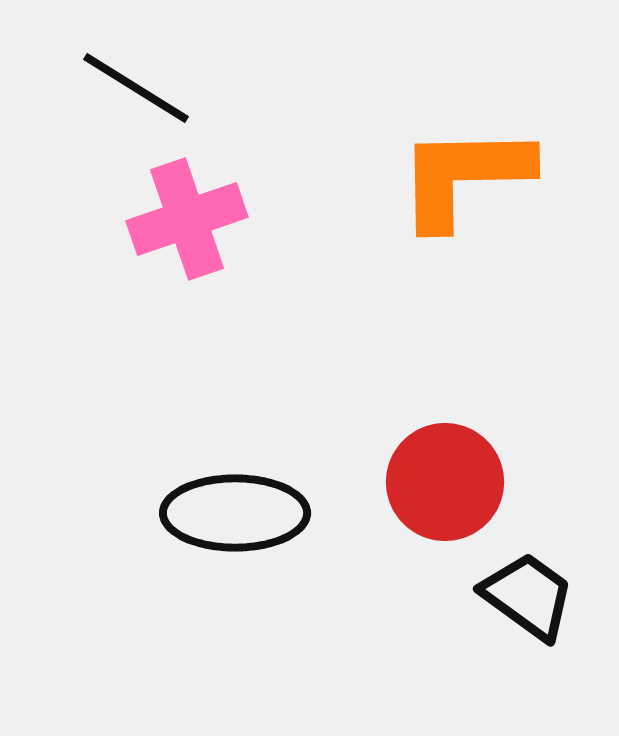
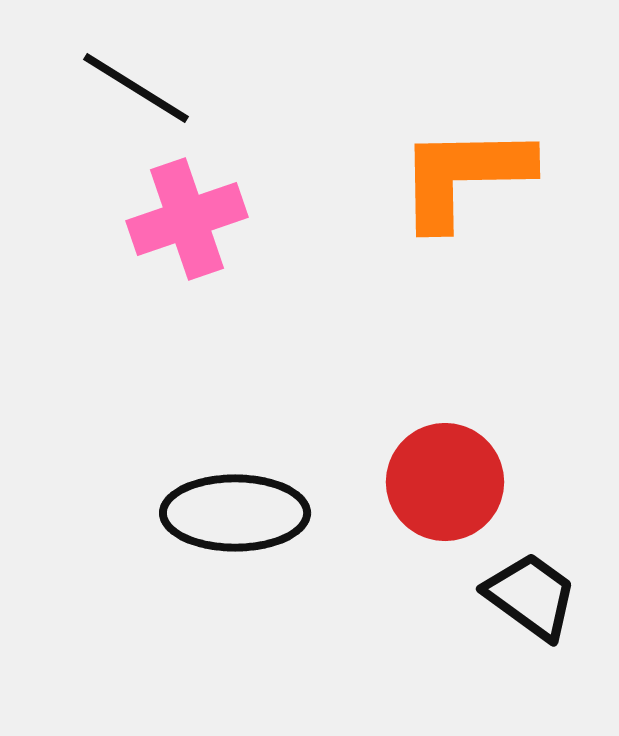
black trapezoid: moved 3 px right
